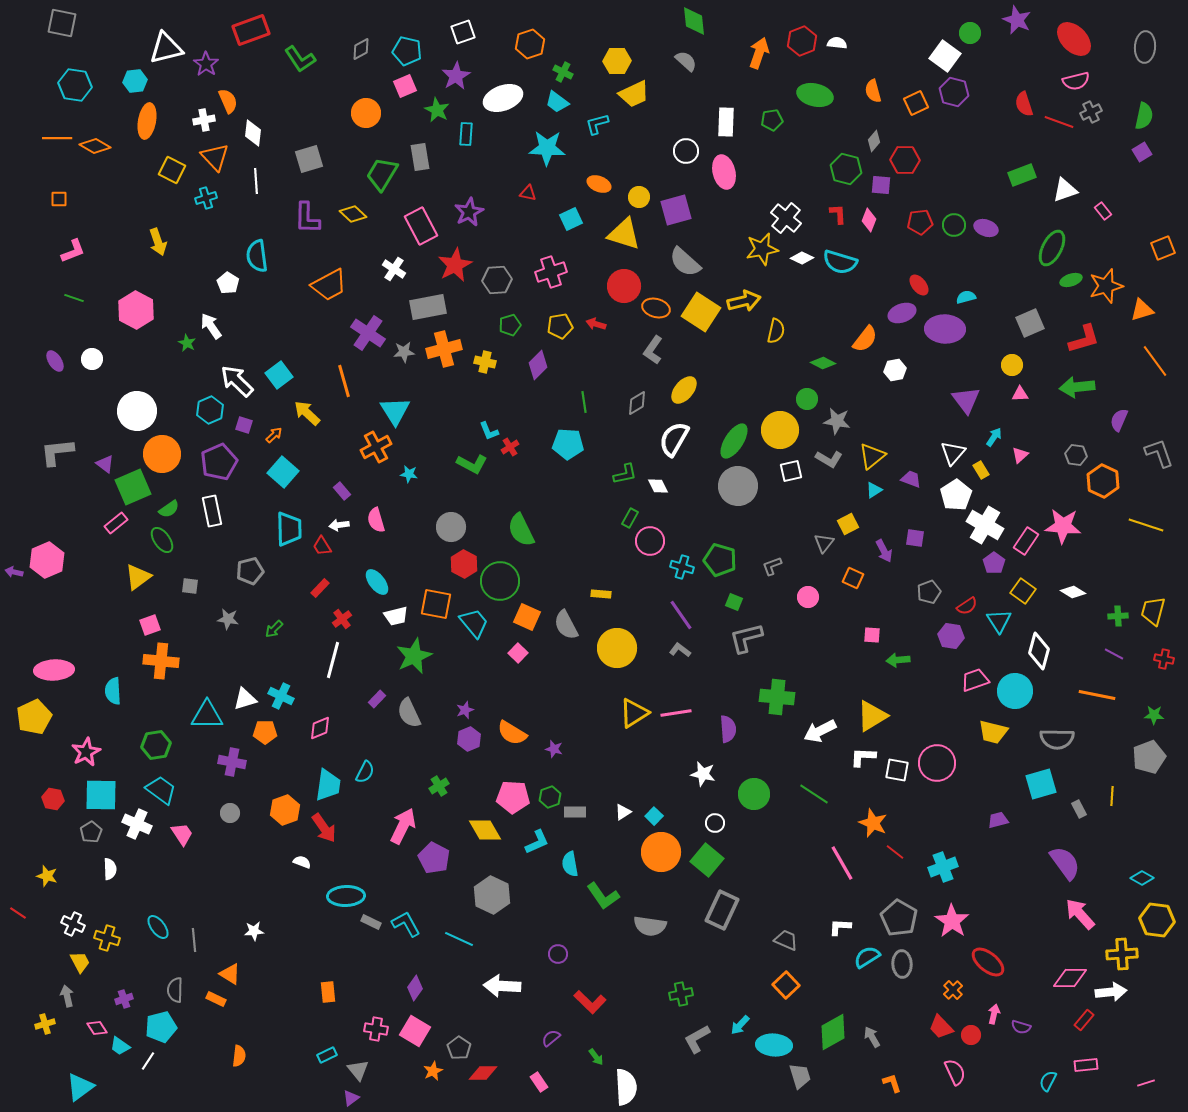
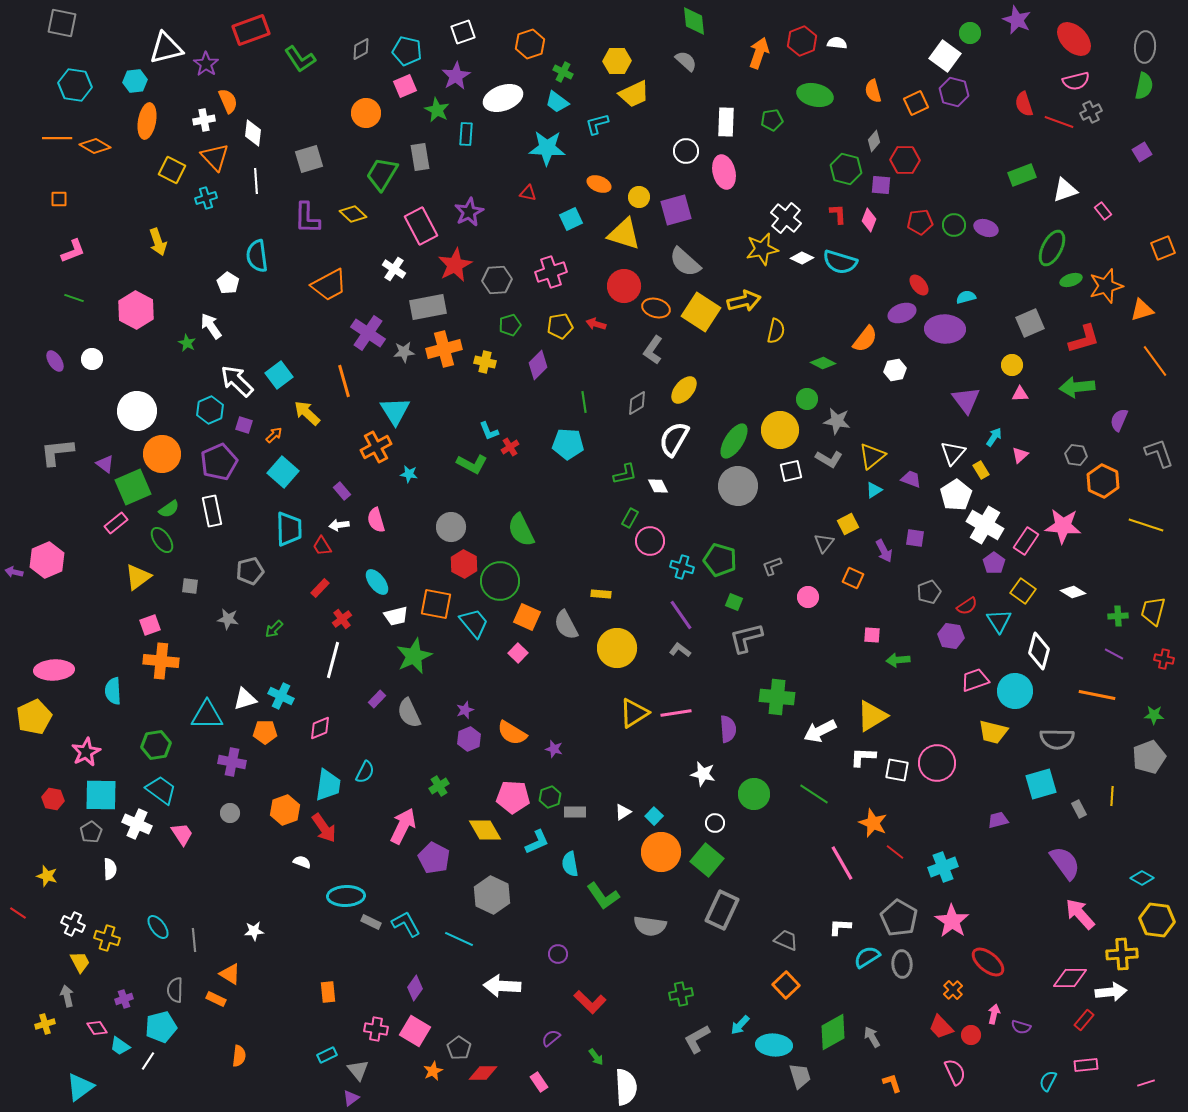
green semicircle at (1144, 116): moved 30 px up
